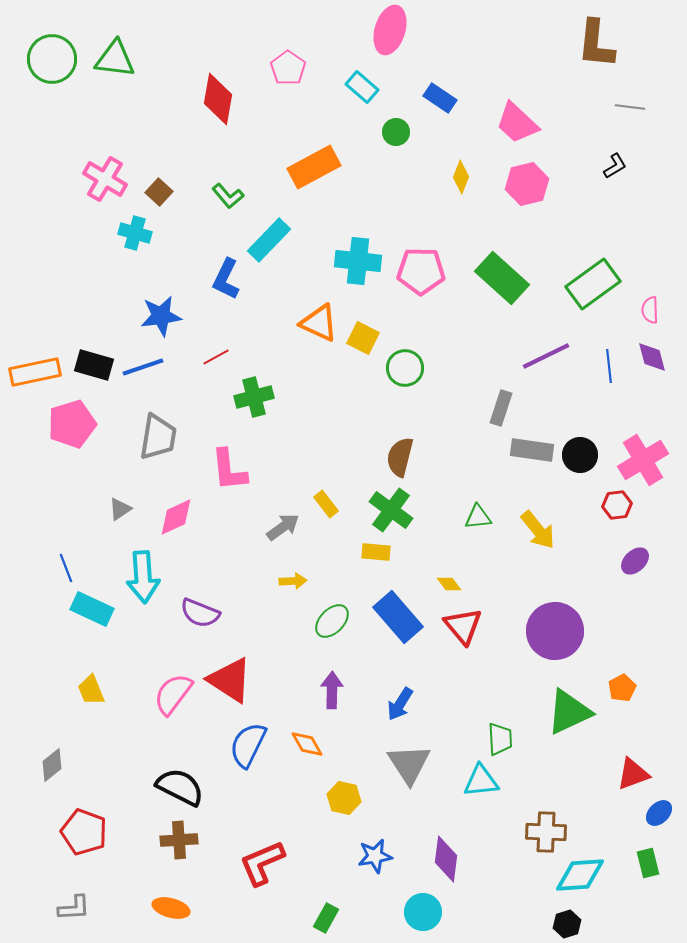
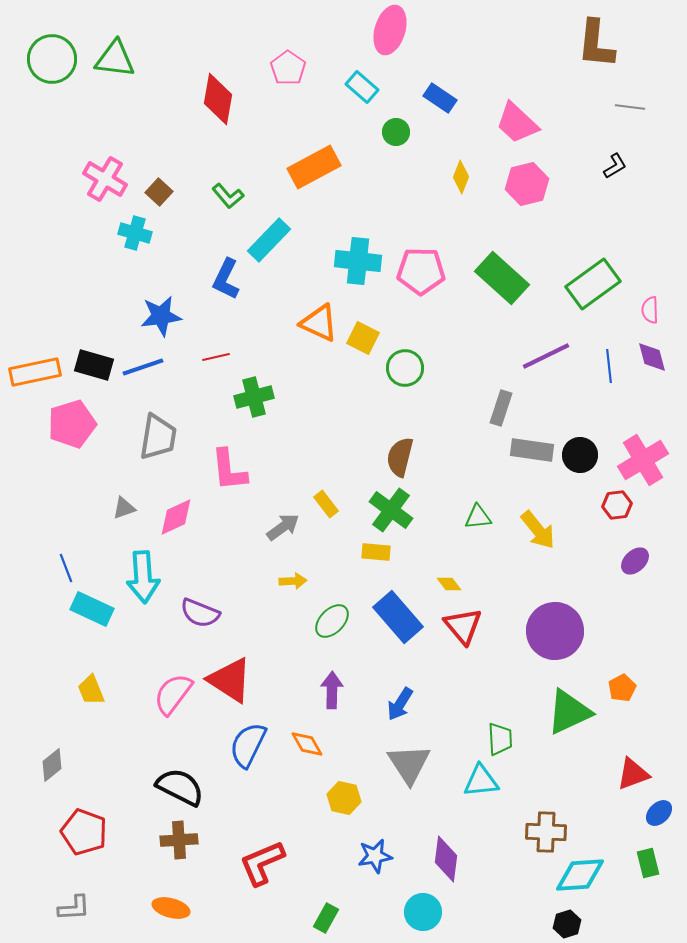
red line at (216, 357): rotated 16 degrees clockwise
gray triangle at (120, 509): moved 4 px right, 1 px up; rotated 15 degrees clockwise
